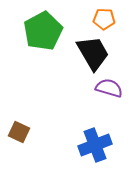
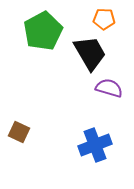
black trapezoid: moved 3 px left
